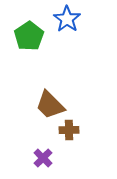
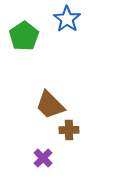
green pentagon: moved 5 px left
